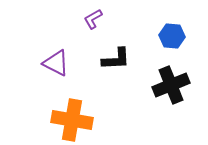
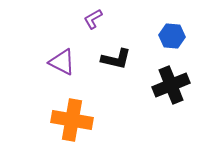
black L-shape: rotated 16 degrees clockwise
purple triangle: moved 6 px right, 1 px up
